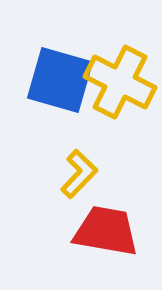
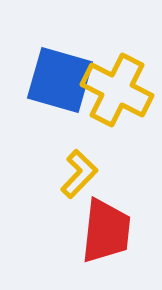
yellow cross: moved 3 px left, 8 px down
red trapezoid: rotated 86 degrees clockwise
